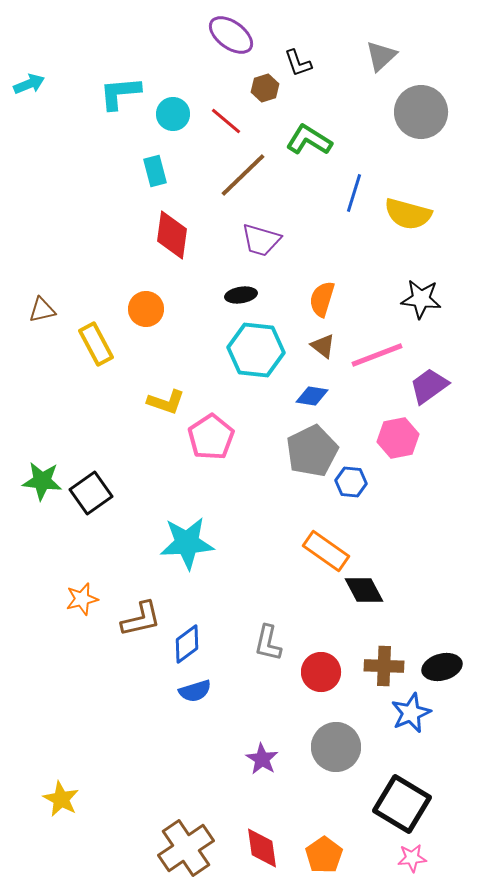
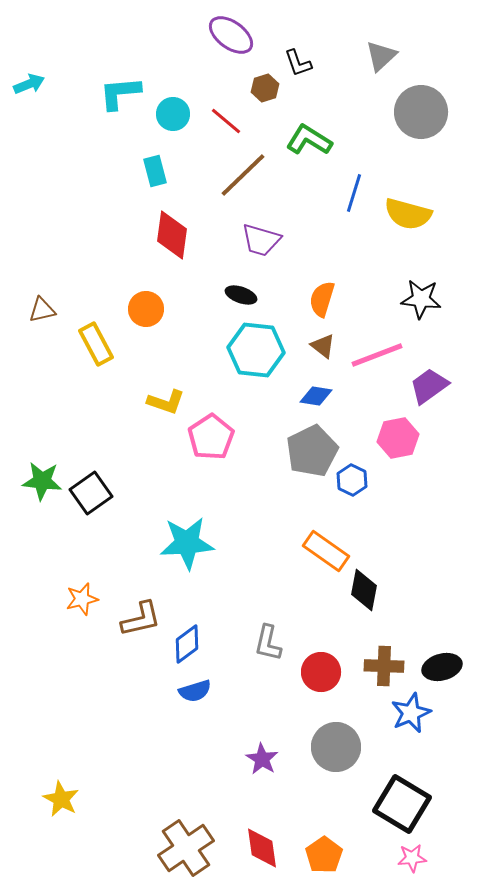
black ellipse at (241, 295): rotated 28 degrees clockwise
blue diamond at (312, 396): moved 4 px right
blue hexagon at (351, 482): moved 1 px right, 2 px up; rotated 20 degrees clockwise
black diamond at (364, 590): rotated 39 degrees clockwise
